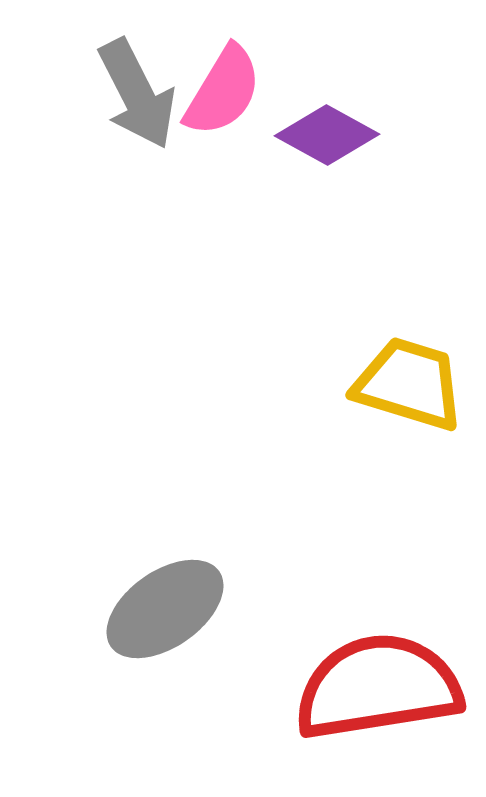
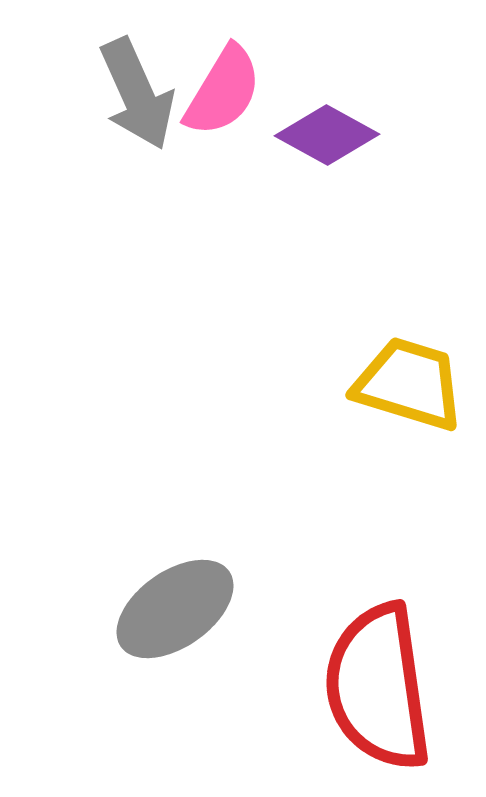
gray arrow: rotated 3 degrees clockwise
gray ellipse: moved 10 px right
red semicircle: rotated 89 degrees counterclockwise
